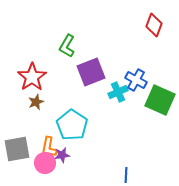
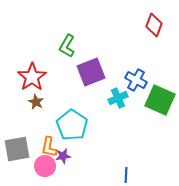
cyan cross: moved 6 px down
brown star: rotated 21 degrees counterclockwise
purple star: moved 1 px right, 1 px down
pink circle: moved 3 px down
